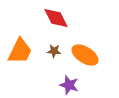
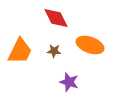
orange ellipse: moved 5 px right, 10 px up; rotated 12 degrees counterclockwise
purple star: moved 3 px up
